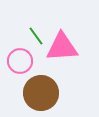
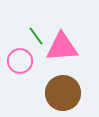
brown circle: moved 22 px right
